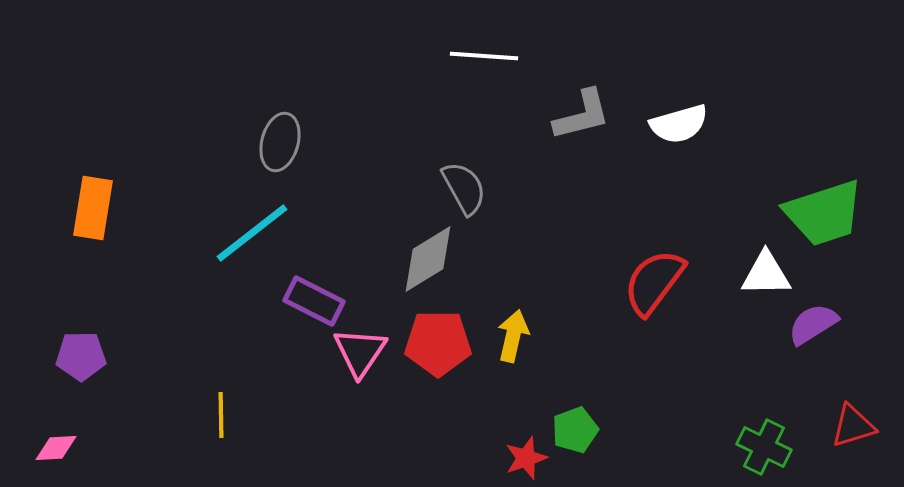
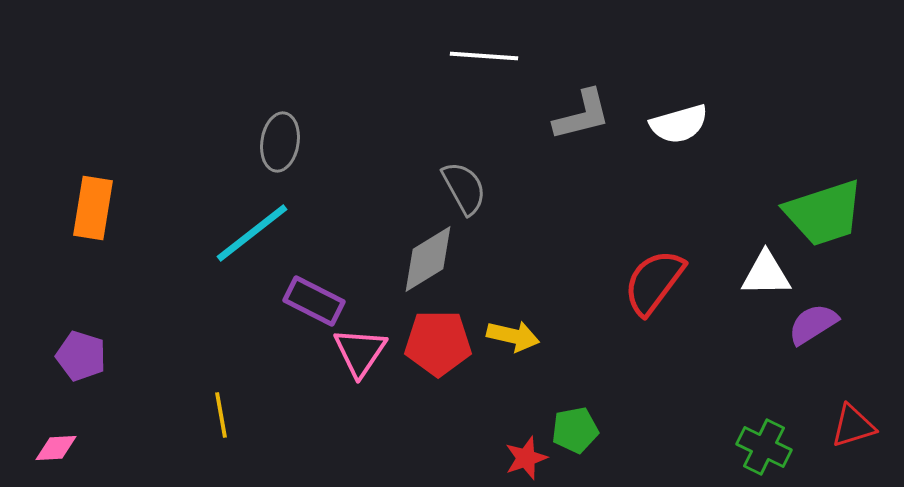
gray ellipse: rotated 6 degrees counterclockwise
yellow arrow: rotated 90 degrees clockwise
purple pentagon: rotated 18 degrees clockwise
yellow line: rotated 9 degrees counterclockwise
green pentagon: rotated 9 degrees clockwise
